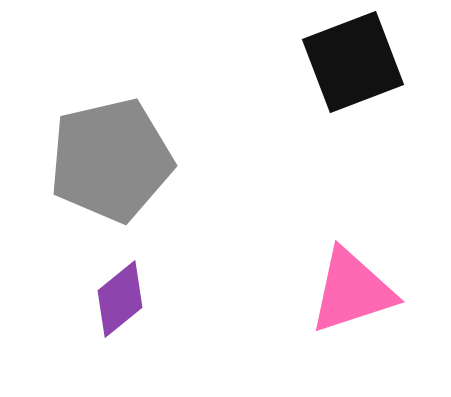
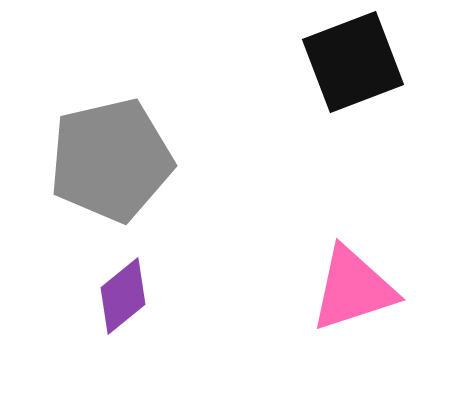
pink triangle: moved 1 px right, 2 px up
purple diamond: moved 3 px right, 3 px up
